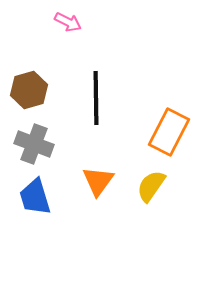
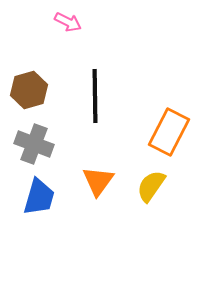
black line: moved 1 px left, 2 px up
blue trapezoid: moved 4 px right; rotated 147 degrees counterclockwise
